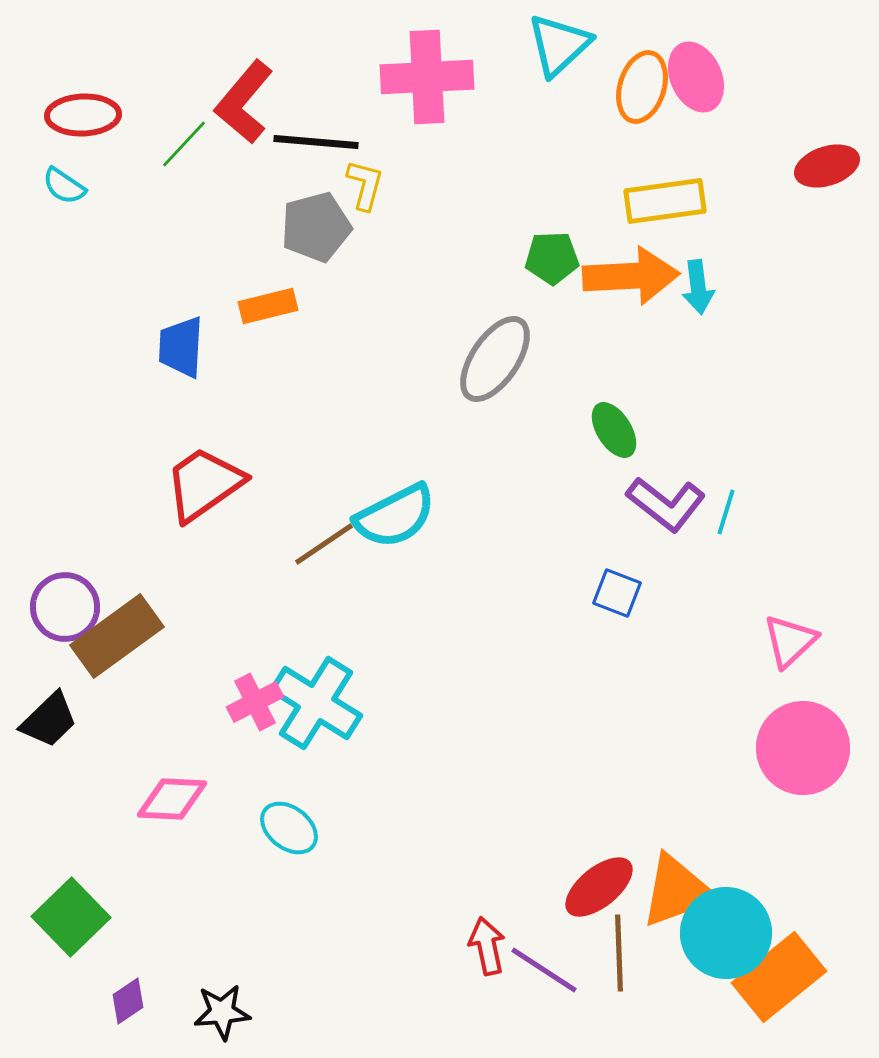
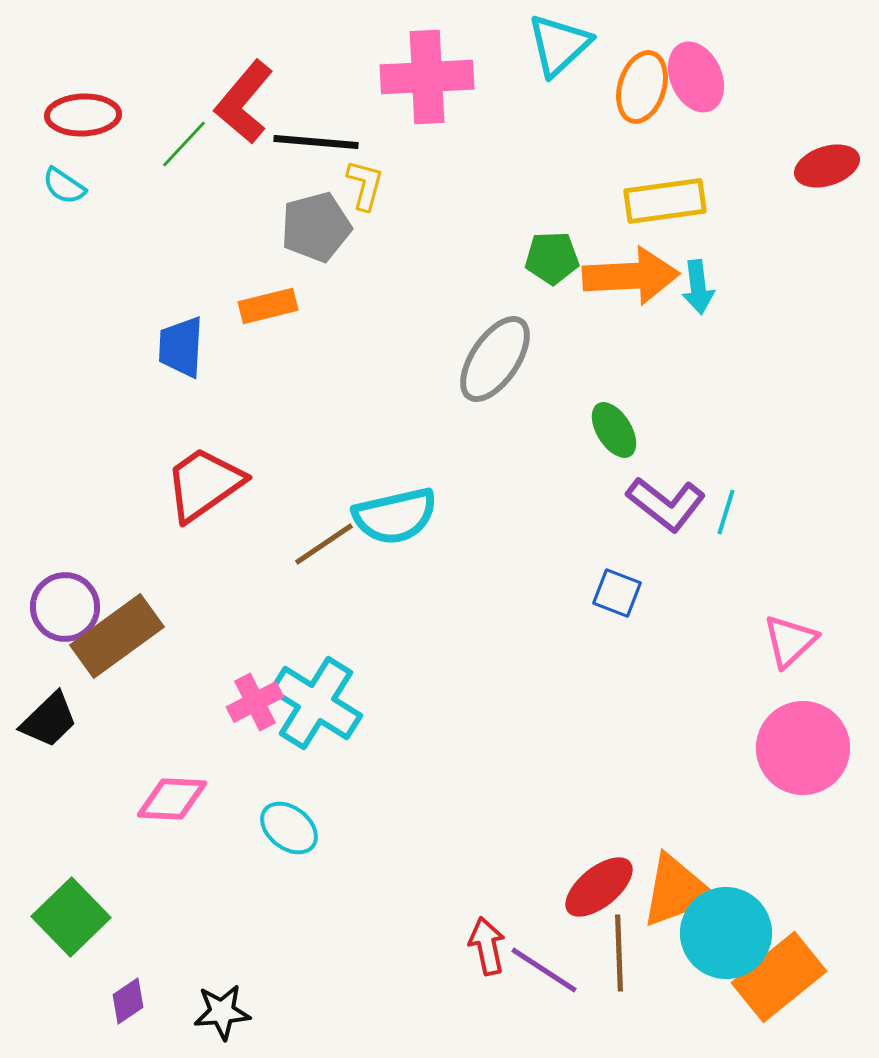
cyan semicircle at (395, 516): rotated 14 degrees clockwise
